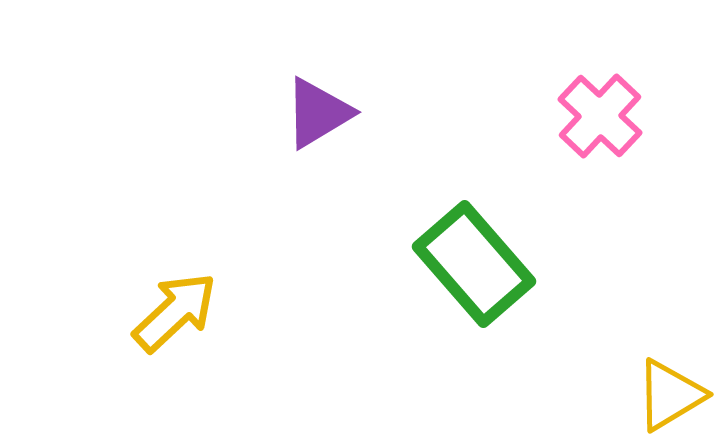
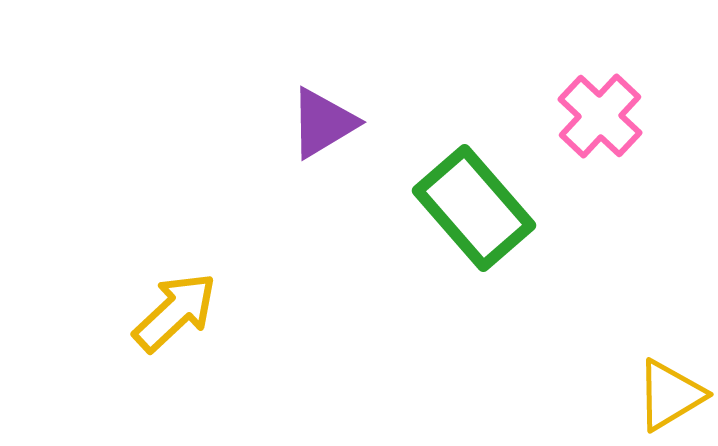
purple triangle: moved 5 px right, 10 px down
green rectangle: moved 56 px up
